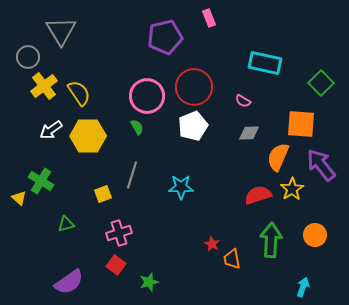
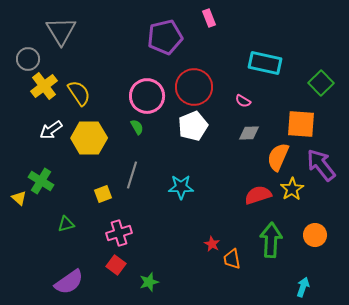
gray circle: moved 2 px down
yellow hexagon: moved 1 px right, 2 px down
